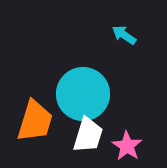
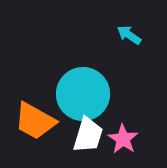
cyan arrow: moved 5 px right
orange trapezoid: rotated 102 degrees clockwise
pink star: moved 4 px left, 7 px up
